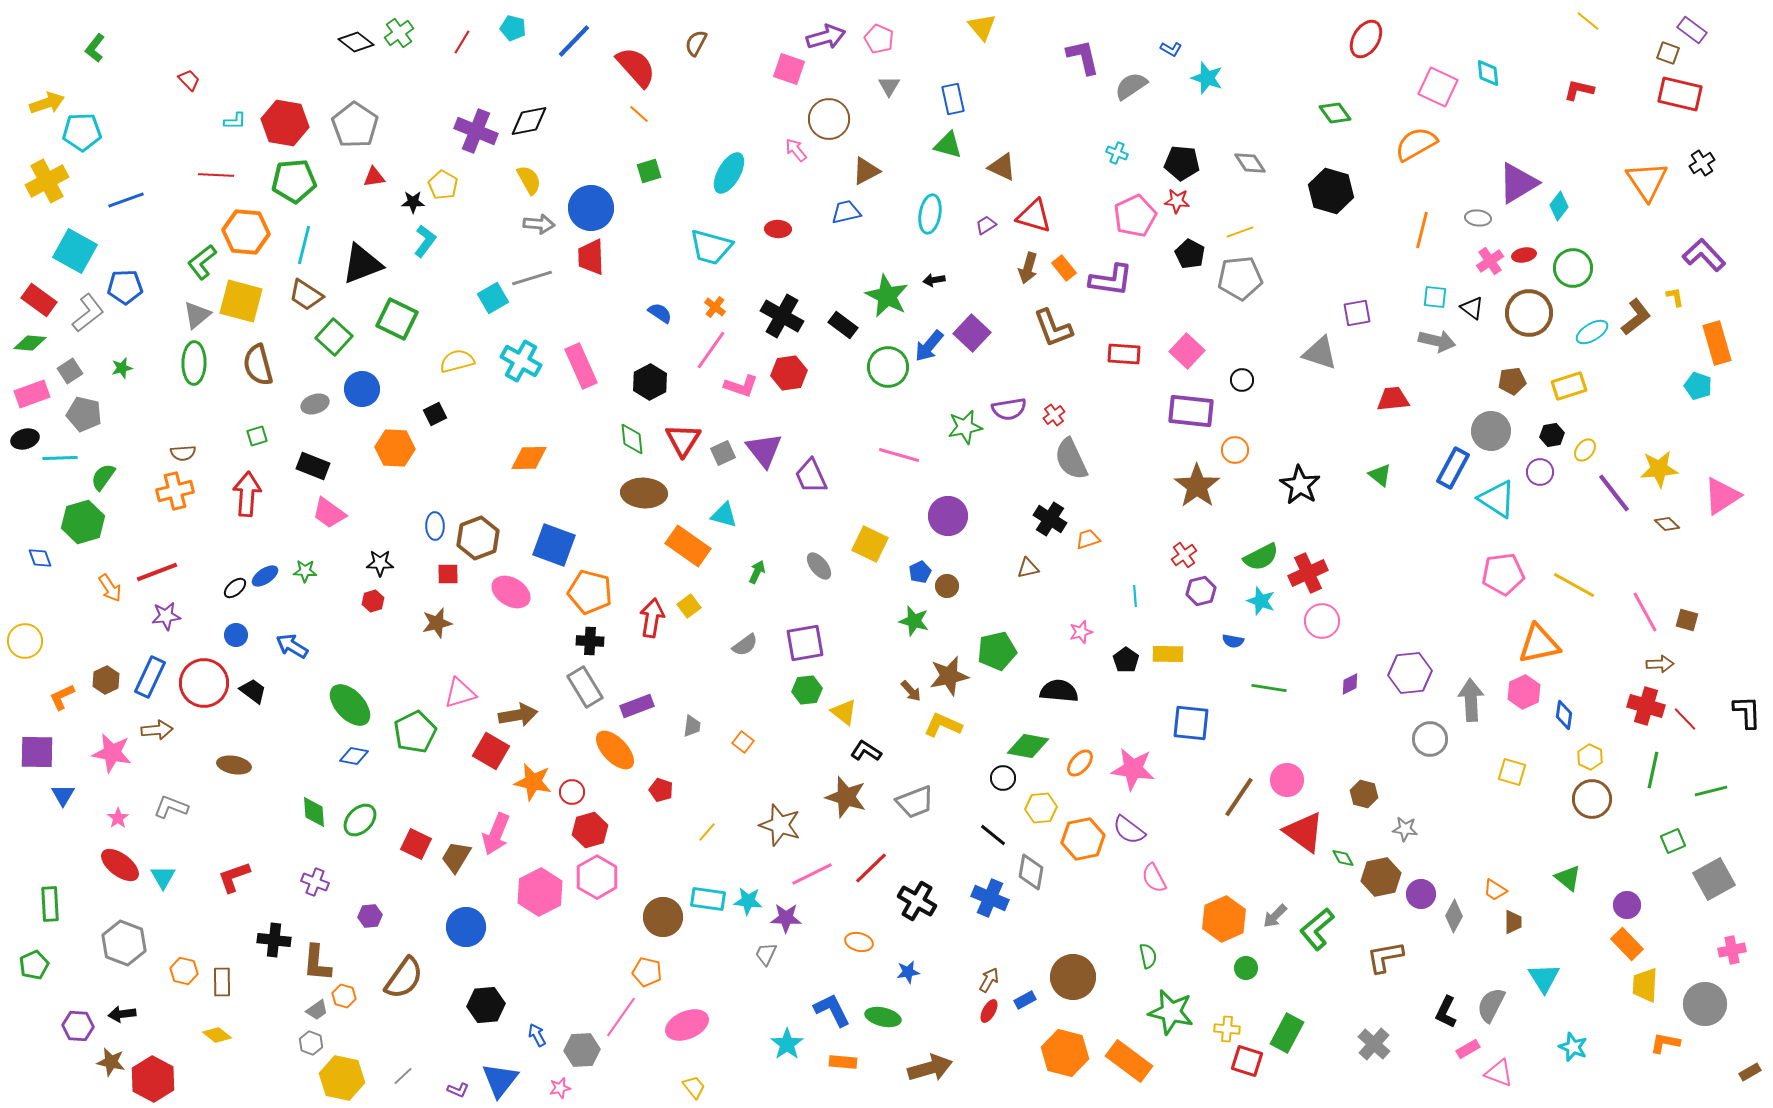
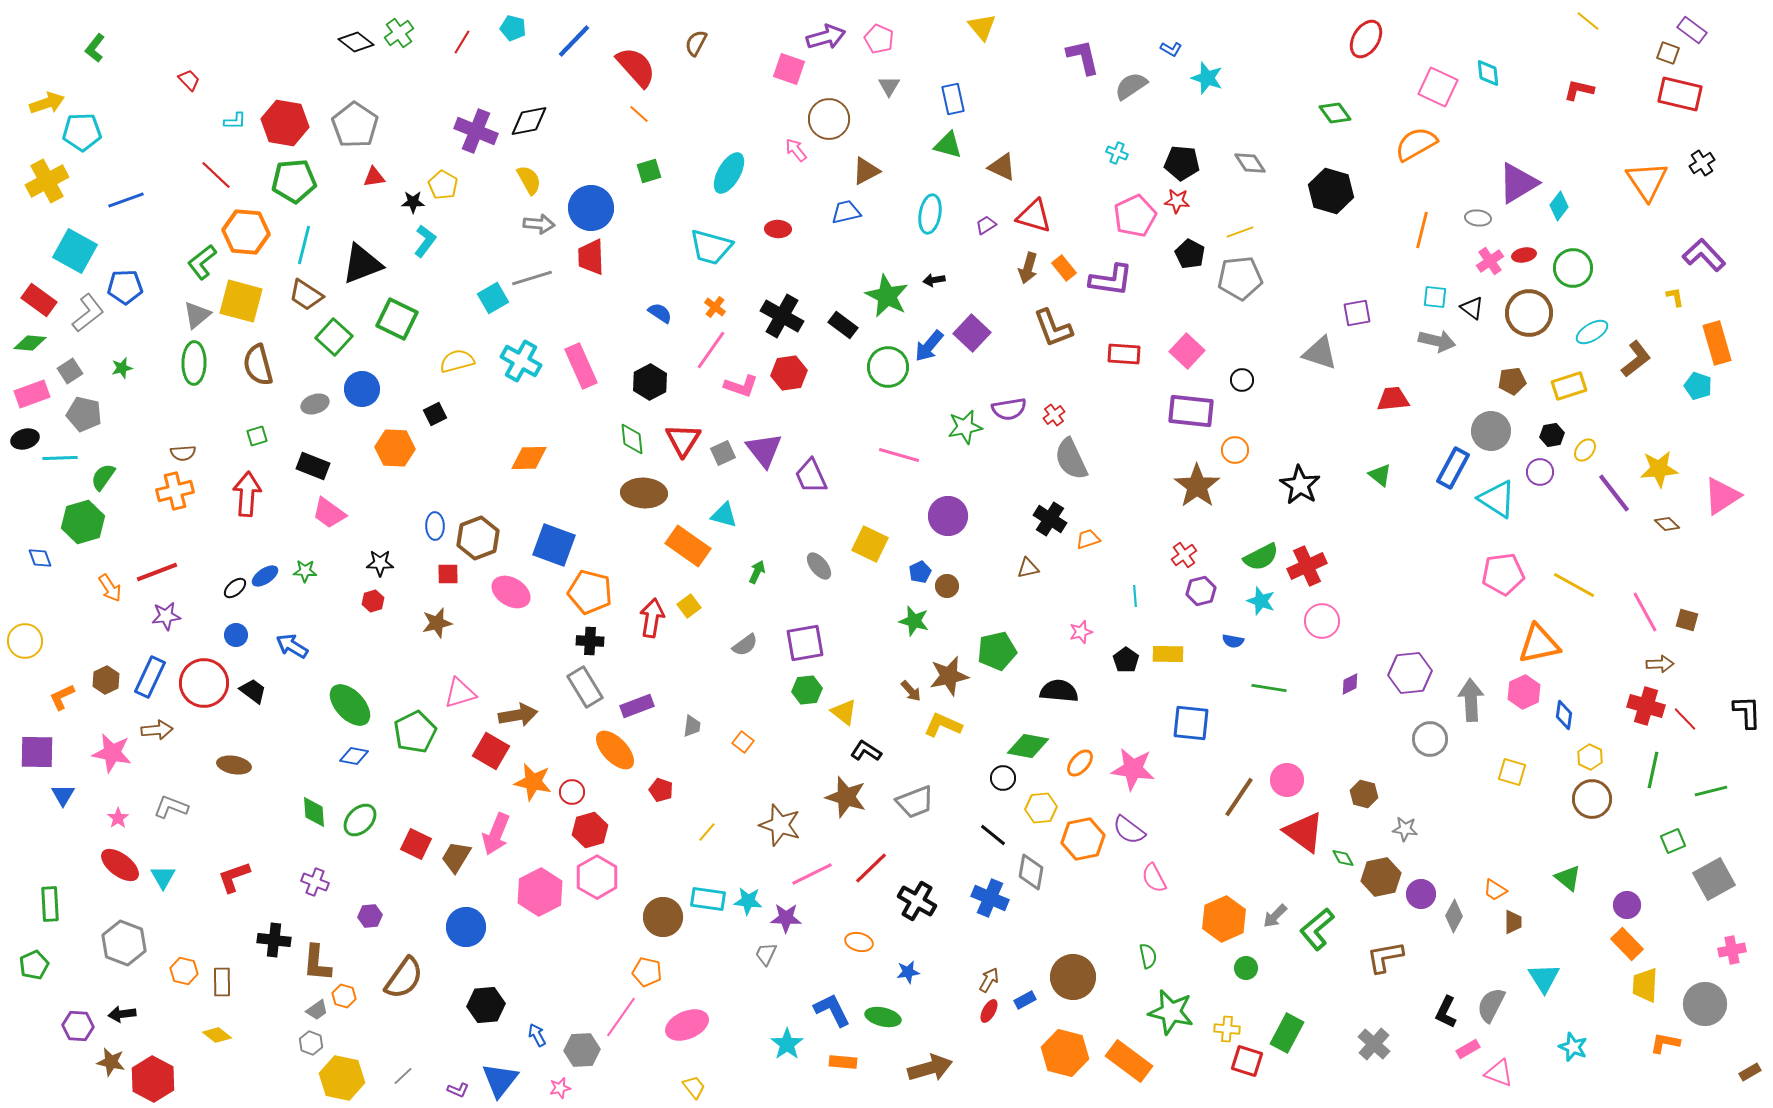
red line at (216, 175): rotated 40 degrees clockwise
brown L-shape at (1636, 317): moved 42 px down
red cross at (1308, 573): moved 1 px left, 7 px up
